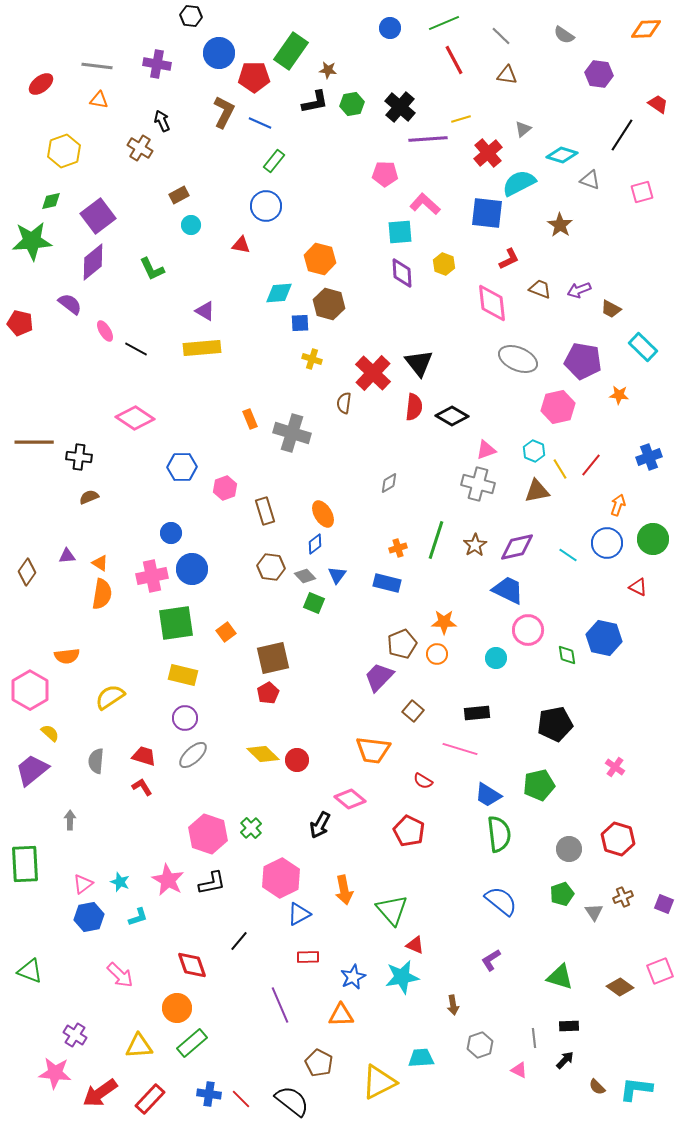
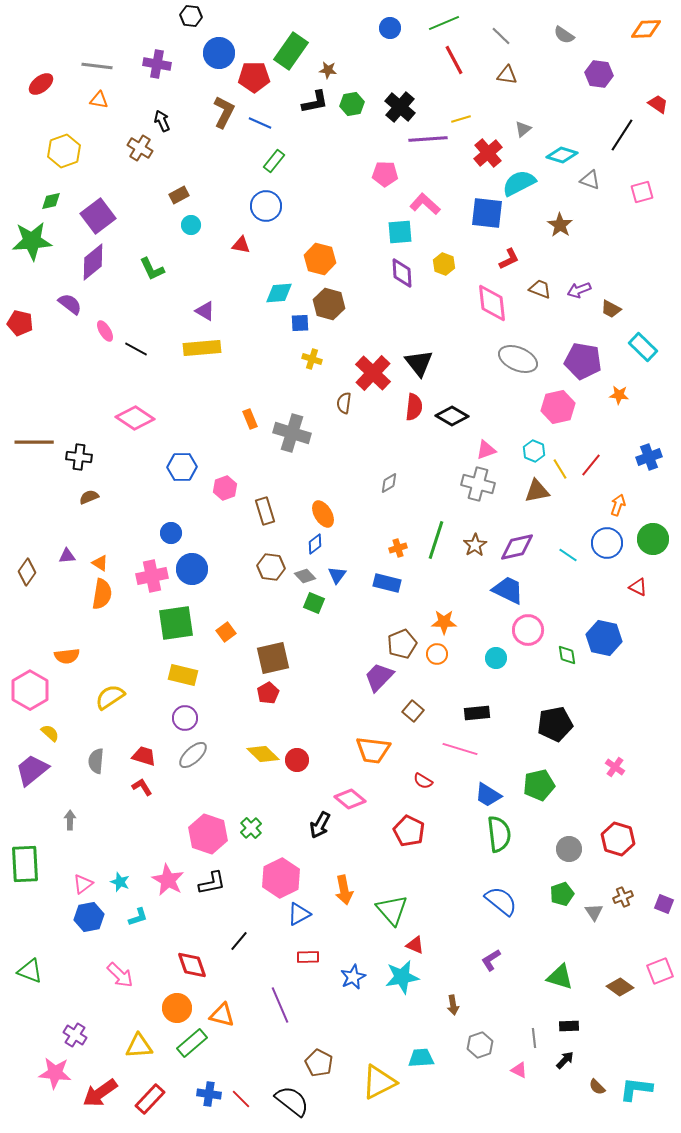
orange triangle at (341, 1015): moved 119 px left; rotated 16 degrees clockwise
